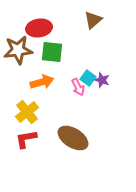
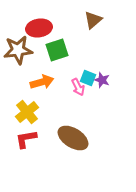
green square: moved 5 px right, 2 px up; rotated 25 degrees counterclockwise
cyan square: rotated 14 degrees counterclockwise
